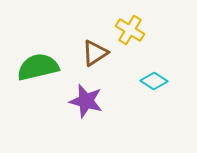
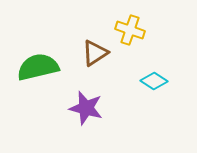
yellow cross: rotated 12 degrees counterclockwise
purple star: moved 7 px down
